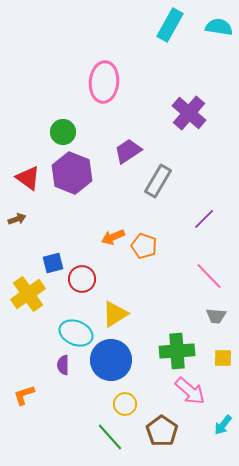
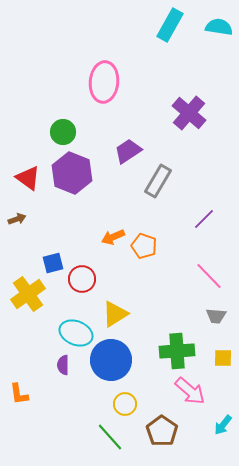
orange L-shape: moved 5 px left, 1 px up; rotated 80 degrees counterclockwise
